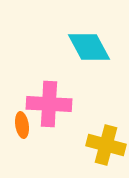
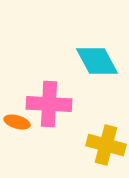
cyan diamond: moved 8 px right, 14 px down
orange ellipse: moved 5 px left, 3 px up; rotated 65 degrees counterclockwise
